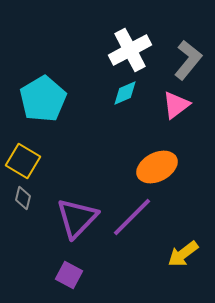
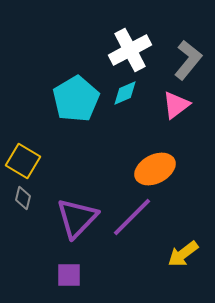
cyan pentagon: moved 33 px right
orange ellipse: moved 2 px left, 2 px down
purple square: rotated 28 degrees counterclockwise
